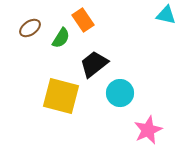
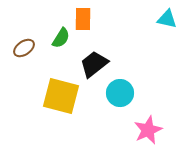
cyan triangle: moved 1 px right, 4 px down
orange rectangle: moved 1 px up; rotated 35 degrees clockwise
brown ellipse: moved 6 px left, 20 px down
